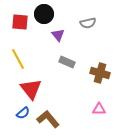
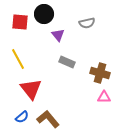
gray semicircle: moved 1 px left
pink triangle: moved 5 px right, 12 px up
blue semicircle: moved 1 px left, 4 px down
